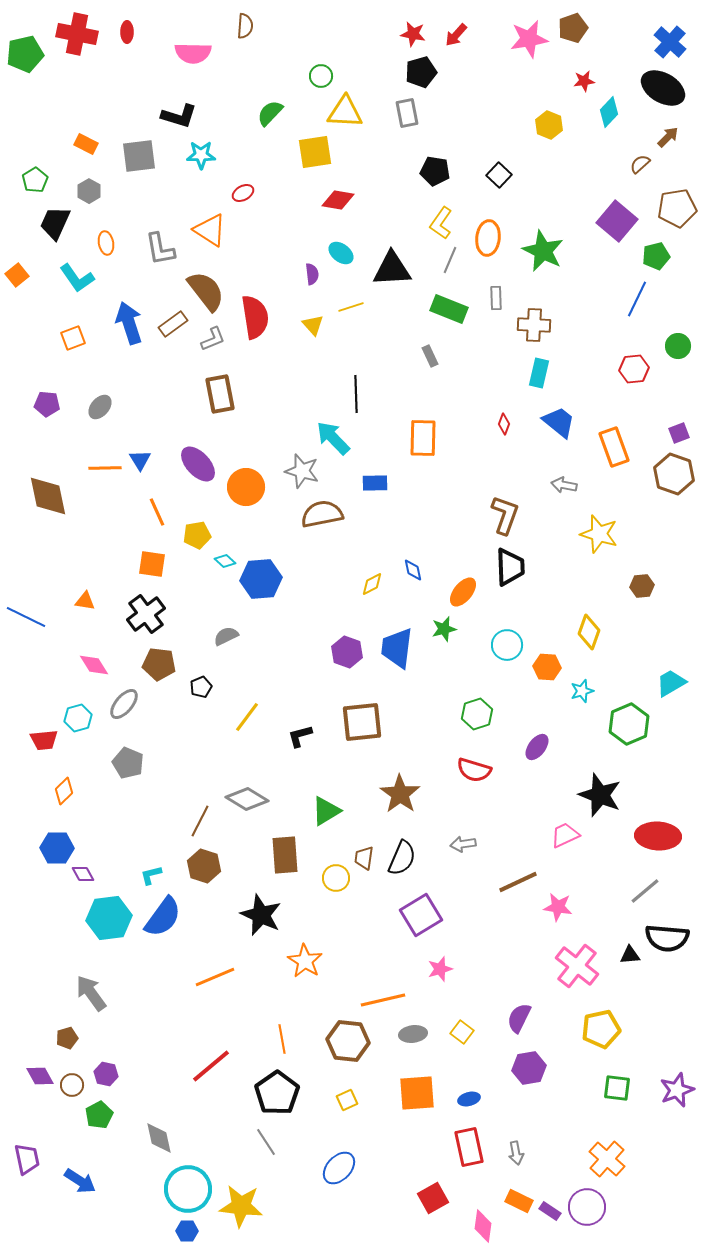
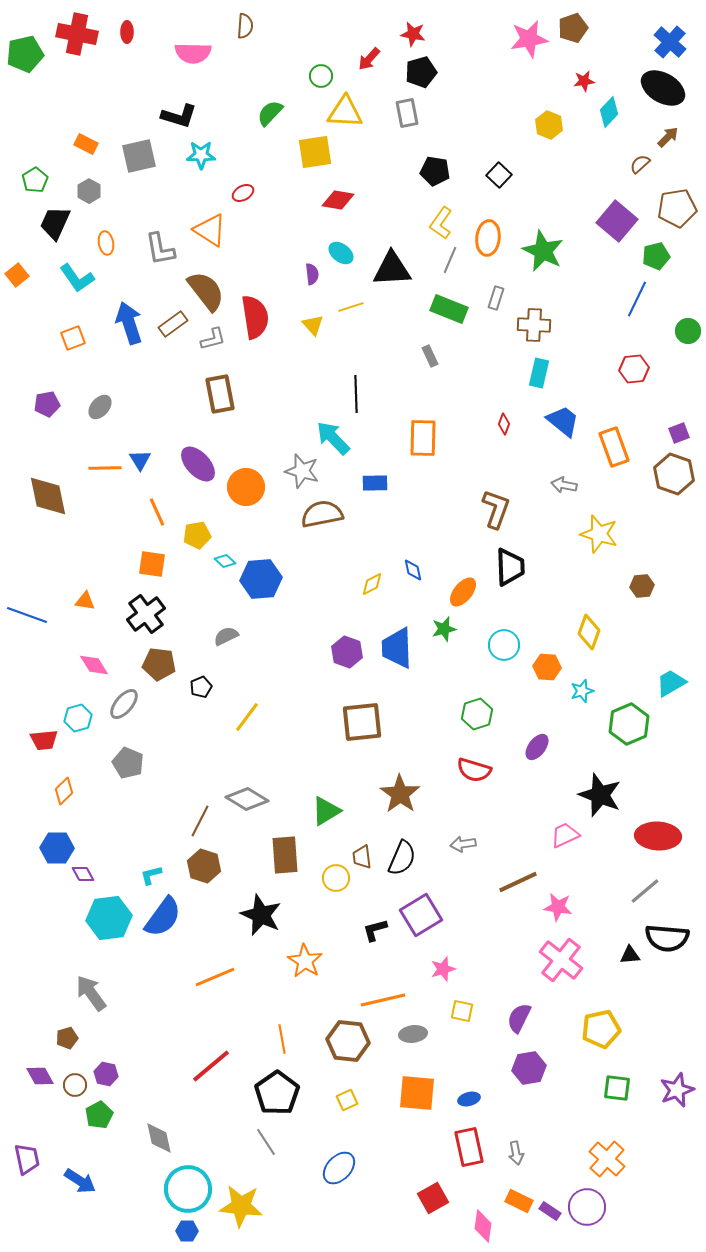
red arrow at (456, 35): moved 87 px left, 24 px down
gray square at (139, 156): rotated 6 degrees counterclockwise
gray rectangle at (496, 298): rotated 20 degrees clockwise
gray L-shape at (213, 339): rotated 8 degrees clockwise
green circle at (678, 346): moved 10 px right, 15 px up
purple pentagon at (47, 404): rotated 15 degrees counterclockwise
blue trapezoid at (559, 422): moved 4 px right, 1 px up
brown L-shape at (505, 515): moved 9 px left, 6 px up
blue line at (26, 617): moved 1 px right, 2 px up; rotated 6 degrees counterclockwise
cyan circle at (507, 645): moved 3 px left
blue trapezoid at (397, 648): rotated 9 degrees counterclockwise
black L-shape at (300, 736): moved 75 px right, 194 px down
brown trapezoid at (364, 858): moved 2 px left, 1 px up; rotated 15 degrees counterclockwise
pink cross at (577, 966): moved 16 px left, 6 px up
pink star at (440, 969): moved 3 px right
yellow square at (462, 1032): moved 21 px up; rotated 25 degrees counterclockwise
brown circle at (72, 1085): moved 3 px right
orange square at (417, 1093): rotated 9 degrees clockwise
